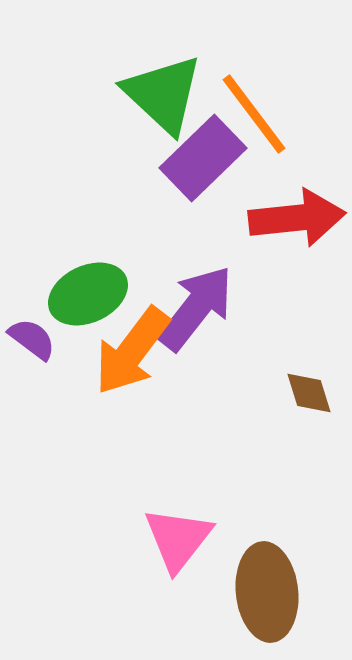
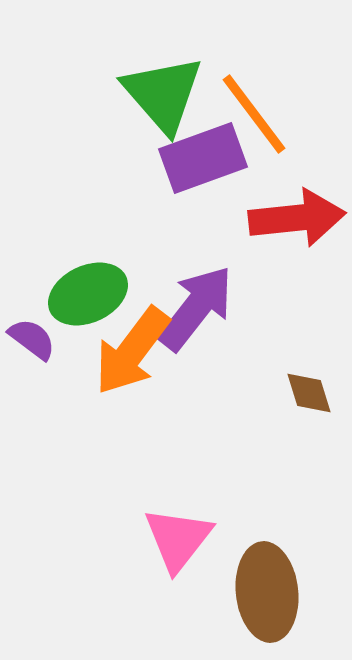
green triangle: rotated 6 degrees clockwise
purple rectangle: rotated 24 degrees clockwise
